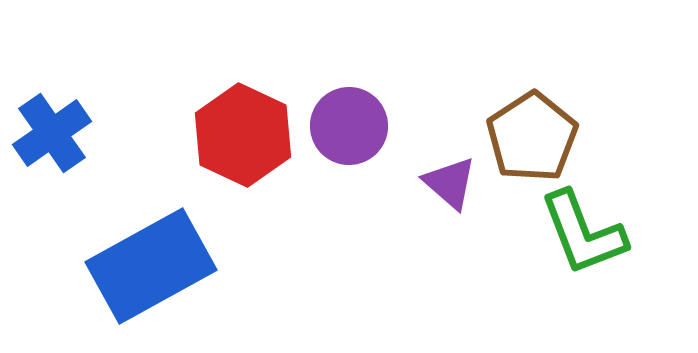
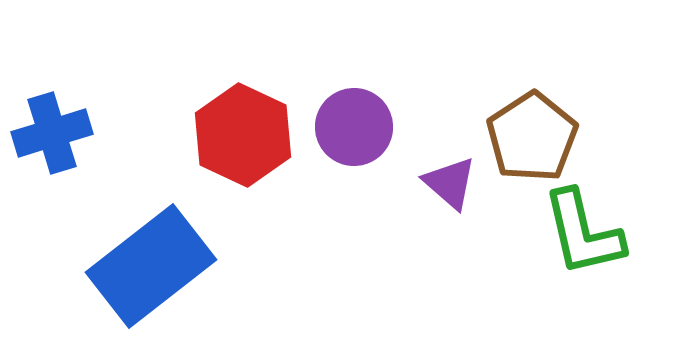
purple circle: moved 5 px right, 1 px down
blue cross: rotated 18 degrees clockwise
green L-shape: rotated 8 degrees clockwise
blue rectangle: rotated 9 degrees counterclockwise
